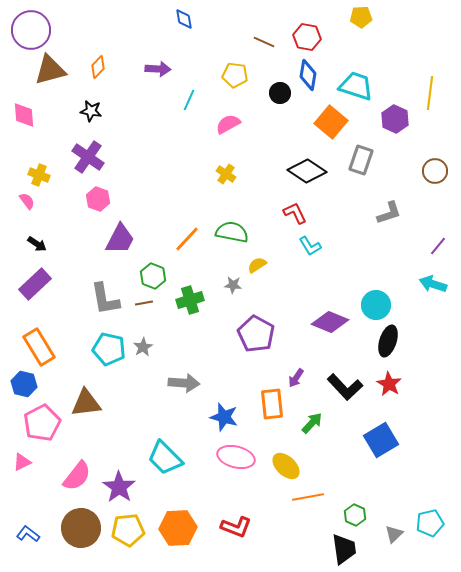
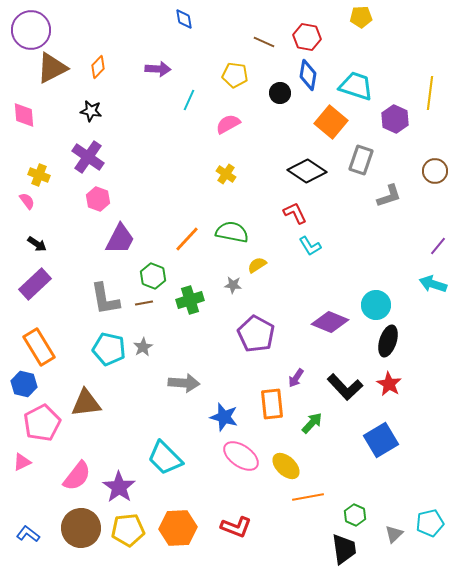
brown triangle at (50, 70): moved 2 px right, 2 px up; rotated 12 degrees counterclockwise
gray L-shape at (389, 213): moved 17 px up
pink ellipse at (236, 457): moved 5 px right, 1 px up; rotated 21 degrees clockwise
